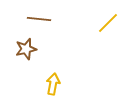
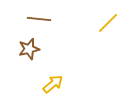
brown star: moved 3 px right
yellow arrow: rotated 40 degrees clockwise
